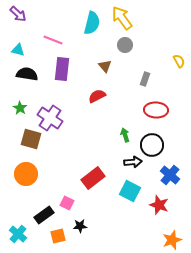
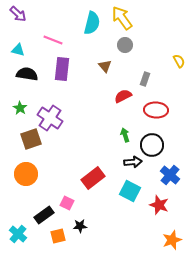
red semicircle: moved 26 px right
brown square: rotated 35 degrees counterclockwise
